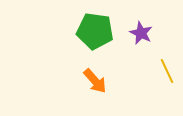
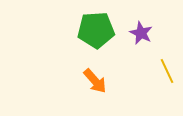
green pentagon: moved 1 px right, 1 px up; rotated 12 degrees counterclockwise
